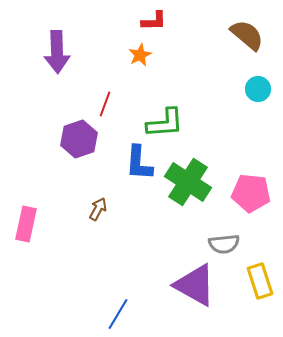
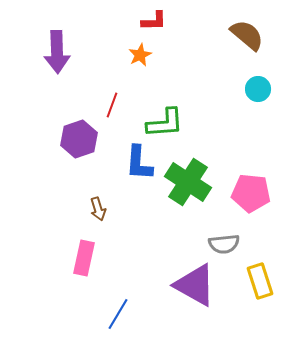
red line: moved 7 px right, 1 px down
brown arrow: rotated 135 degrees clockwise
pink rectangle: moved 58 px right, 34 px down
